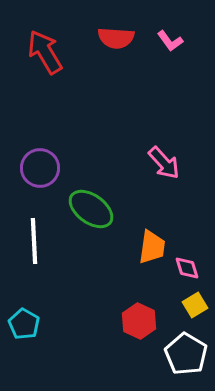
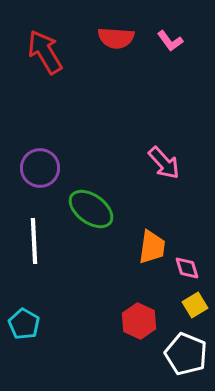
white pentagon: rotated 9 degrees counterclockwise
